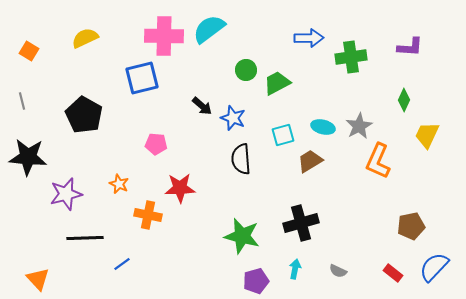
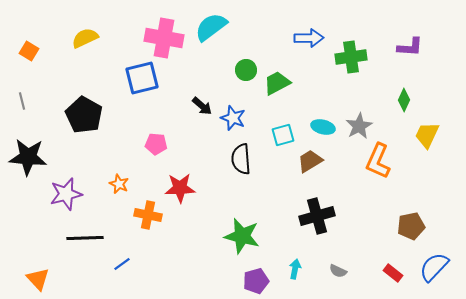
cyan semicircle: moved 2 px right, 2 px up
pink cross: moved 2 px down; rotated 9 degrees clockwise
black cross: moved 16 px right, 7 px up
